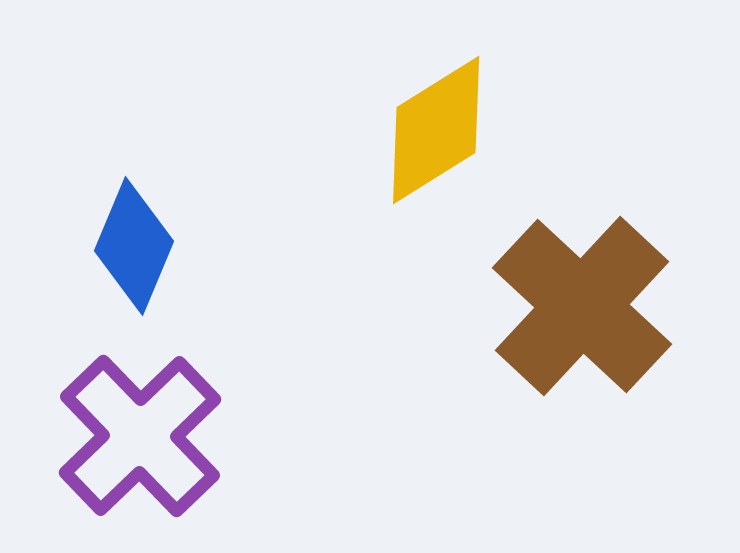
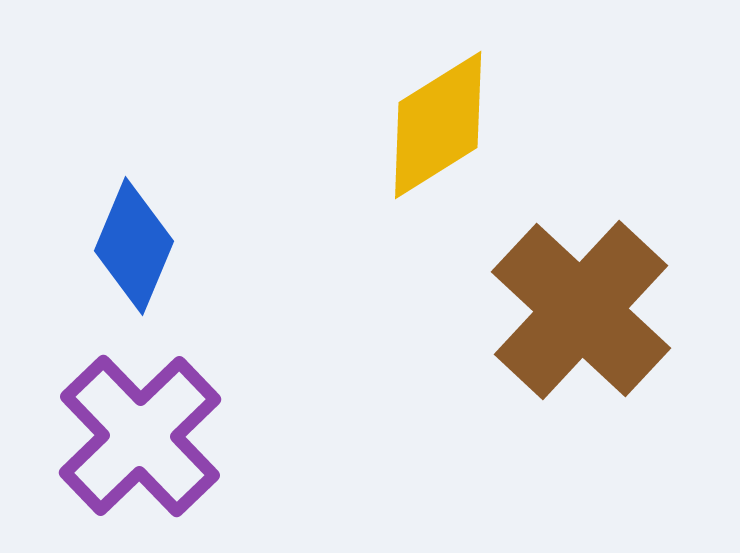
yellow diamond: moved 2 px right, 5 px up
brown cross: moved 1 px left, 4 px down
